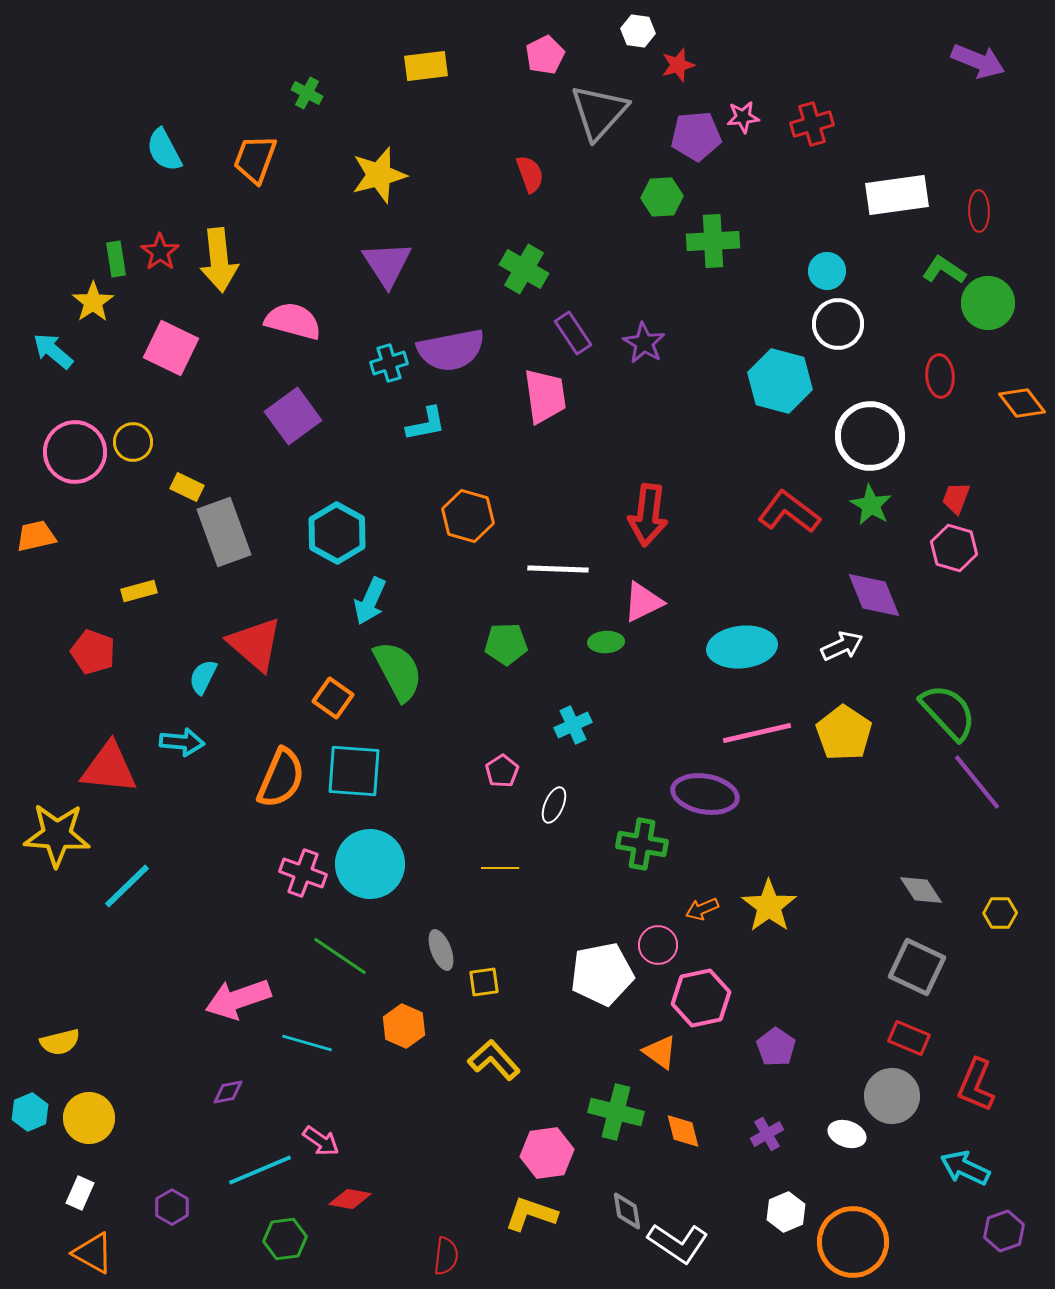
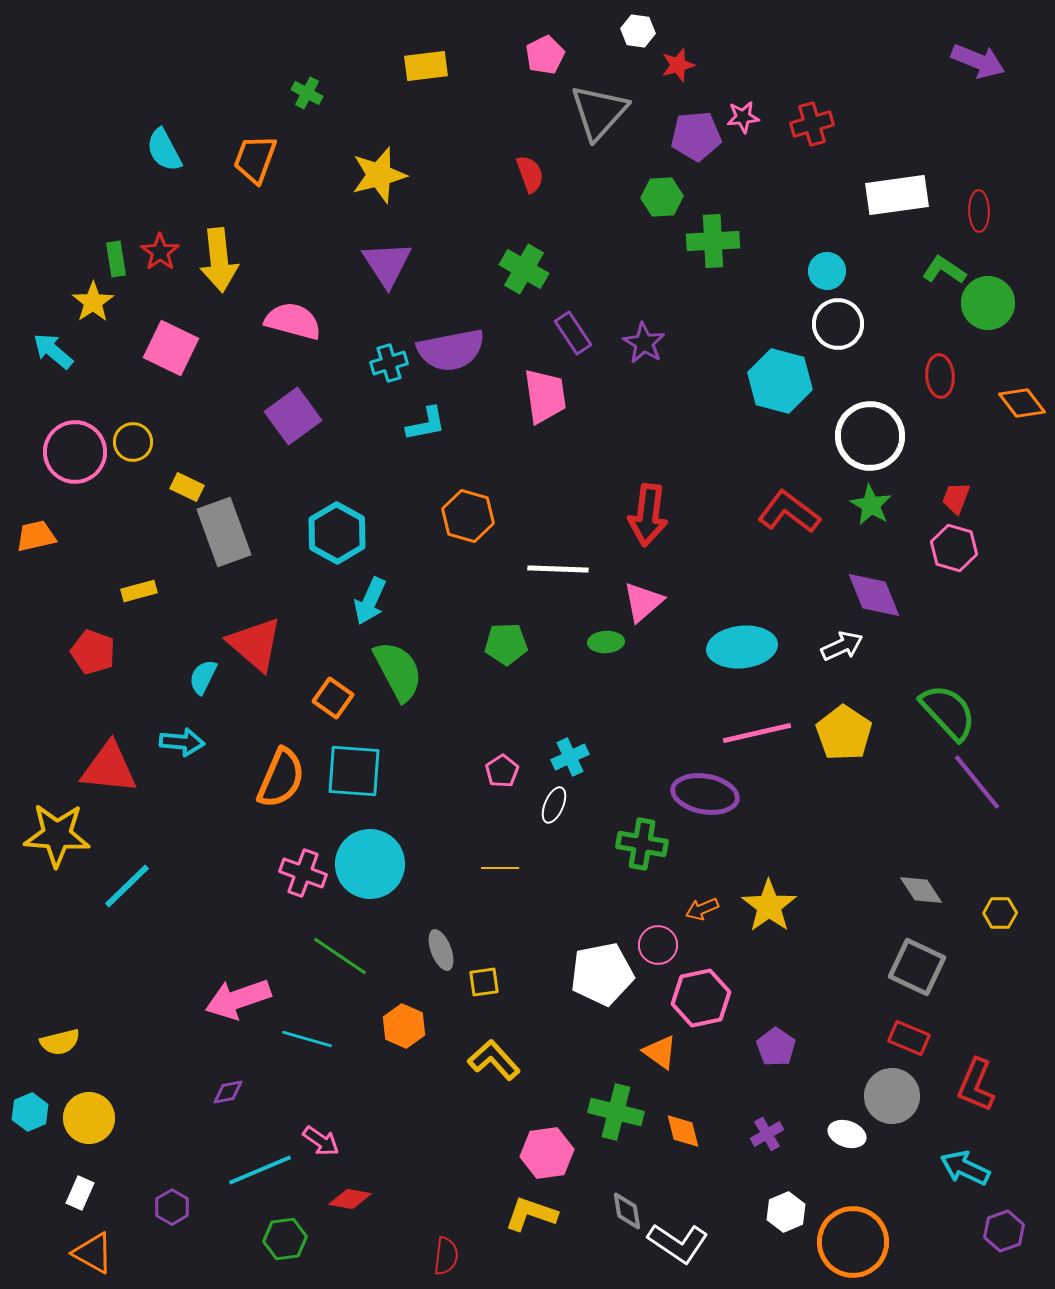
pink triangle at (643, 602): rotated 15 degrees counterclockwise
cyan cross at (573, 725): moved 3 px left, 32 px down
cyan line at (307, 1043): moved 4 px up
